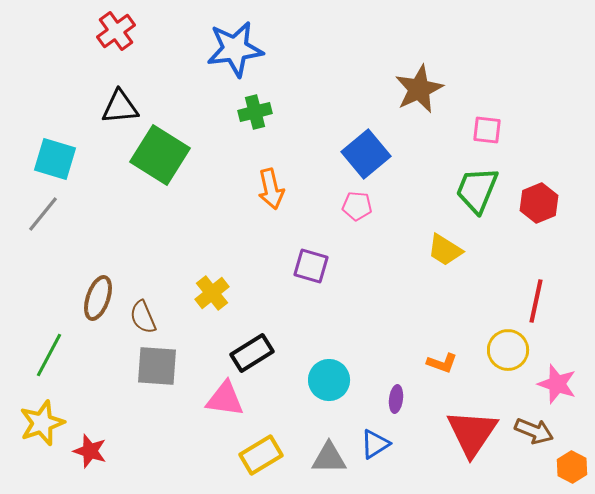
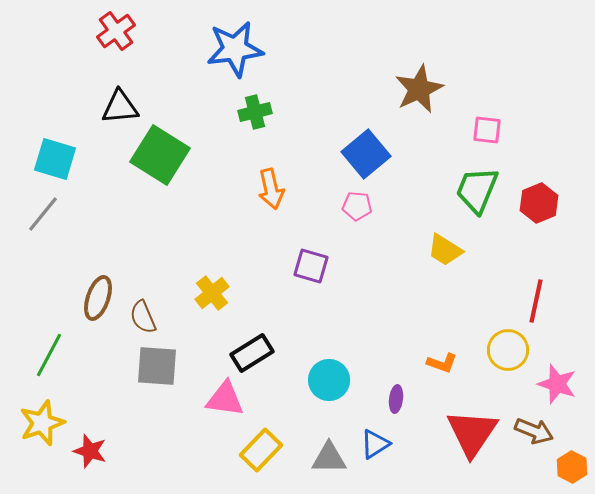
yellow rectangle: moved 5 px up; rotated 15 degrees counterclockwise
